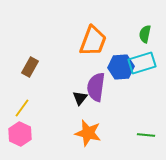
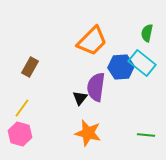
green semicircle: moved 2 px right, 1 px up
orange trapezoid: moved 1 px left; rotated 24 degrees clockwise
cyan rectangle: rotated 56 degrees clockwise
pink hexagon: rotated 10 degrees counterclockwise
